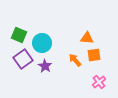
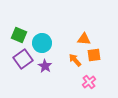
orange triangle: moved 3 px left, 1 px down
pink cross: moved 10 px left
